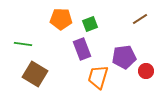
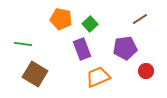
orange pentagon: rotated 10 degrees clockwise
green square: rotated 21 degrees counterclockwise
purple pentagon: moved 1 px right, 9 px up
orange trapezoid: rotated 50 degrees clockwise
